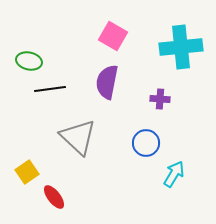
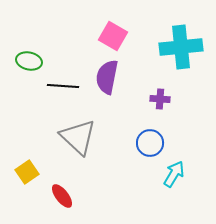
purple semicircle: moved 5 px up
black line: moved 13 px right, 3 px up; rotated 12 degrees clockwise
blue circle: moved 4 px right
red ellipse: moved 8 px right, 1 px up
